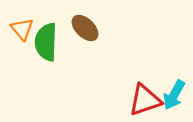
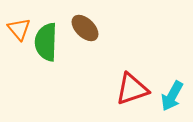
orange triangle: moved 3 px left
cyan arrow: moved 2 px left, 1 px down
red triangle: moved 13 px left, 11 px up
